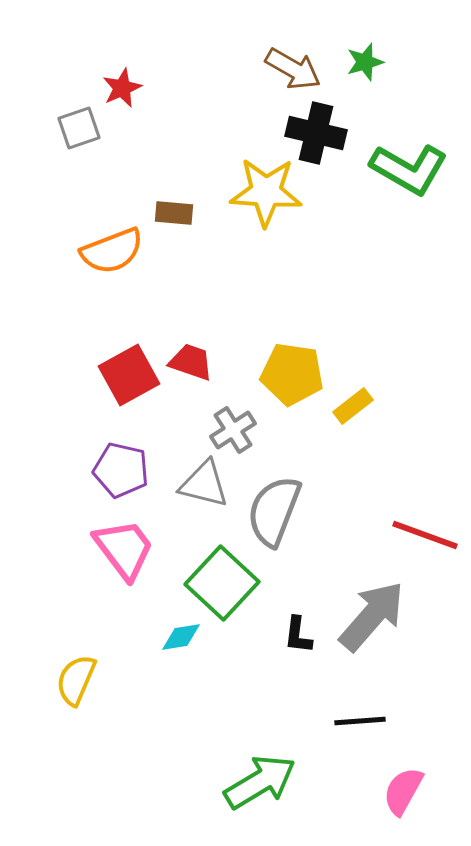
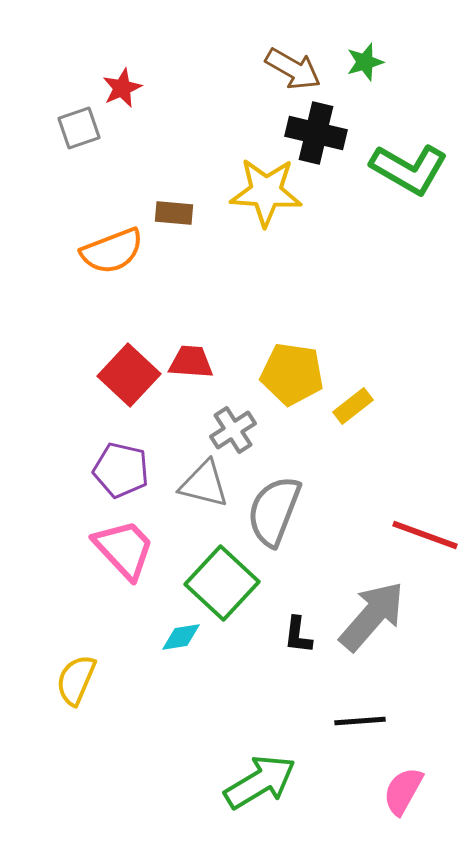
red trapezoid: rotated 15 degrees counterclockwise
red square: rotated 18 degrees counterclockwise
pink trapezoid: rotated 6 degrees counterclockwise
